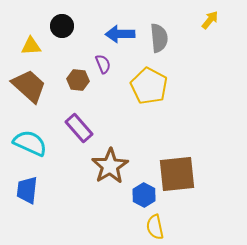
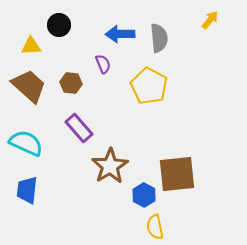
black circle: moved 3 px left, 1 px up
brown hexagon: moved 7 px left, 3 px down
cyan semicircle: moved 4 px left
